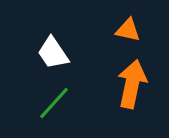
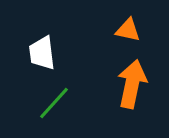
white trapezoid: moved 11 px left; rotated 27 degrees clockwise
